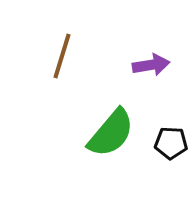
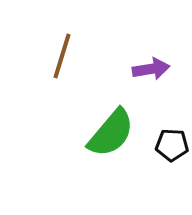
purple arrow: moved 4 px down
black pentagon: moved 1 px right, 2 px down
